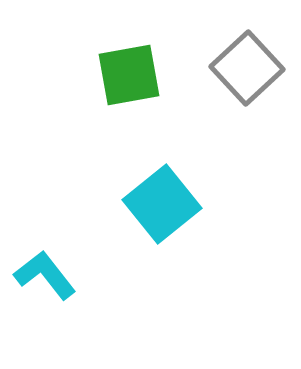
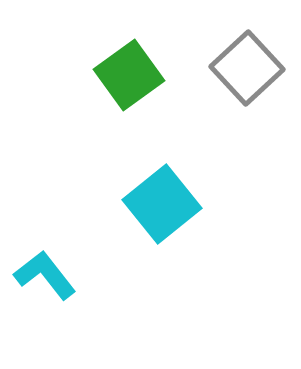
green square: rotated 26 degrees counterclockwise
